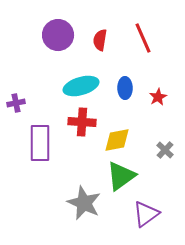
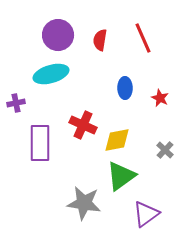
cyan ellipse: moved 30 px left, 12 px up
red star: moved 2 px right, 1 px down; rotated 18 degrees counterclockwise
red cross: moved 1 px right, 3 px down; rotated 20 degrees clockwise
gray star: rotated 16 degrees counterclockwise
